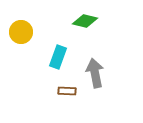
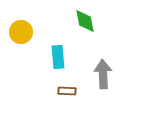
green diamond: rotated 65 degrees clockwise
cyan rectangle: rotated 25 degrees counterclockwise
gray arrow: moved 8 px right, 1 px down; rotated 8 degrees clockwise
